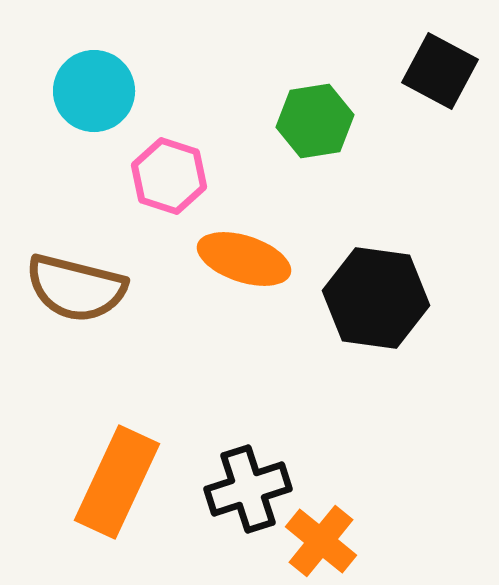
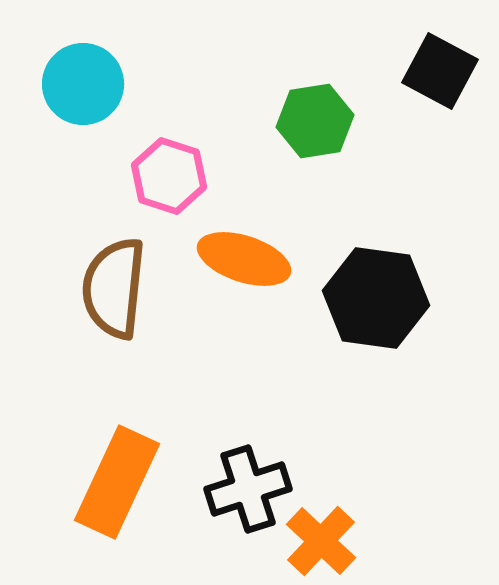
cyan circle: moved 11 px left, 7 px up
brown semicircle: moved 38 px right; rotated 82 degrees clockwise
orange cross: rotated 4 degrees clockwise
